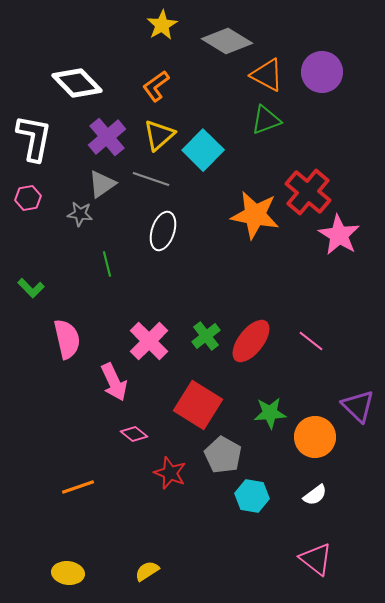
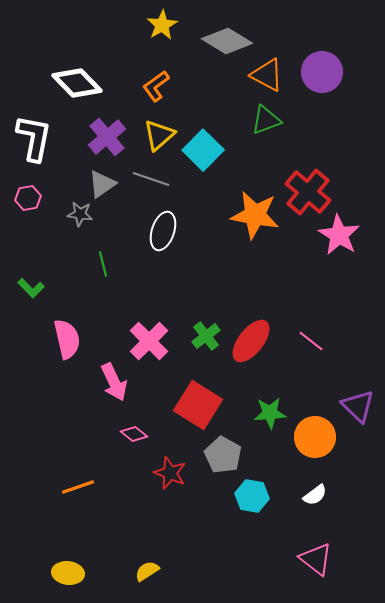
green line: moved 4 px left
